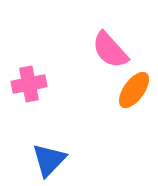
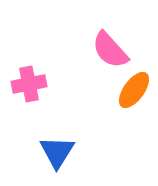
blue triangle: moved 8 px right, 8 px up; rotated 12 degrees counterclockwise
